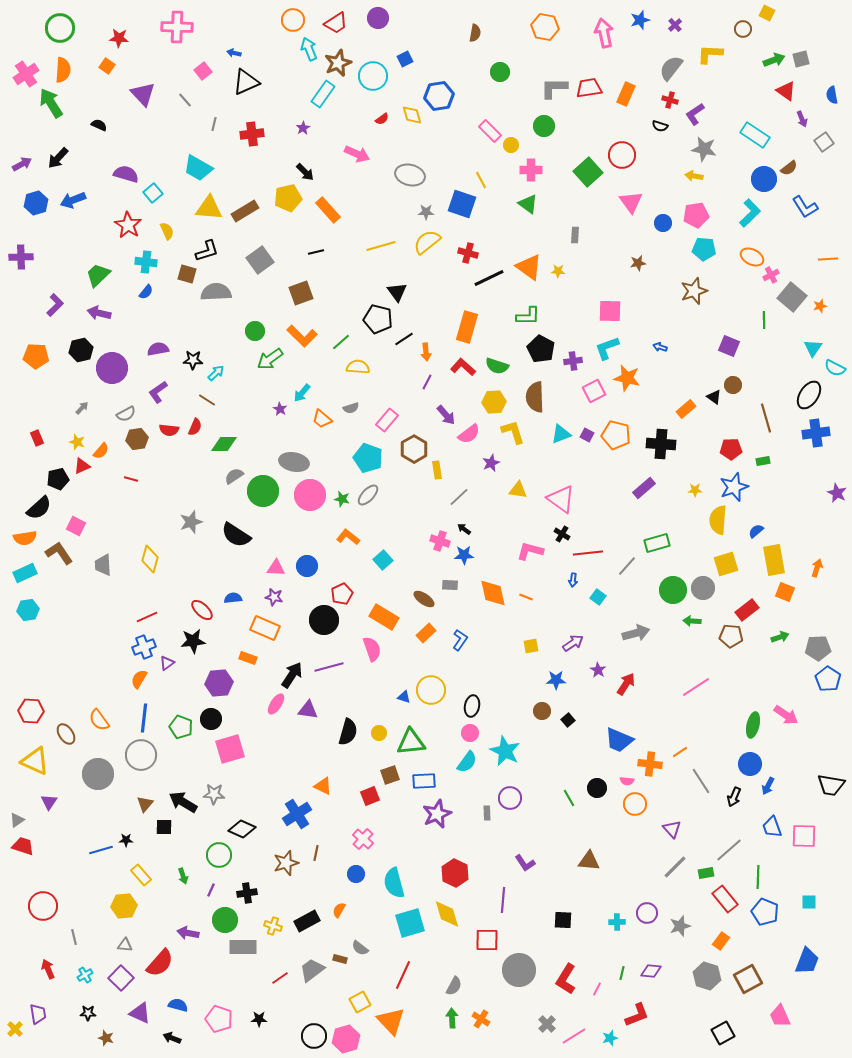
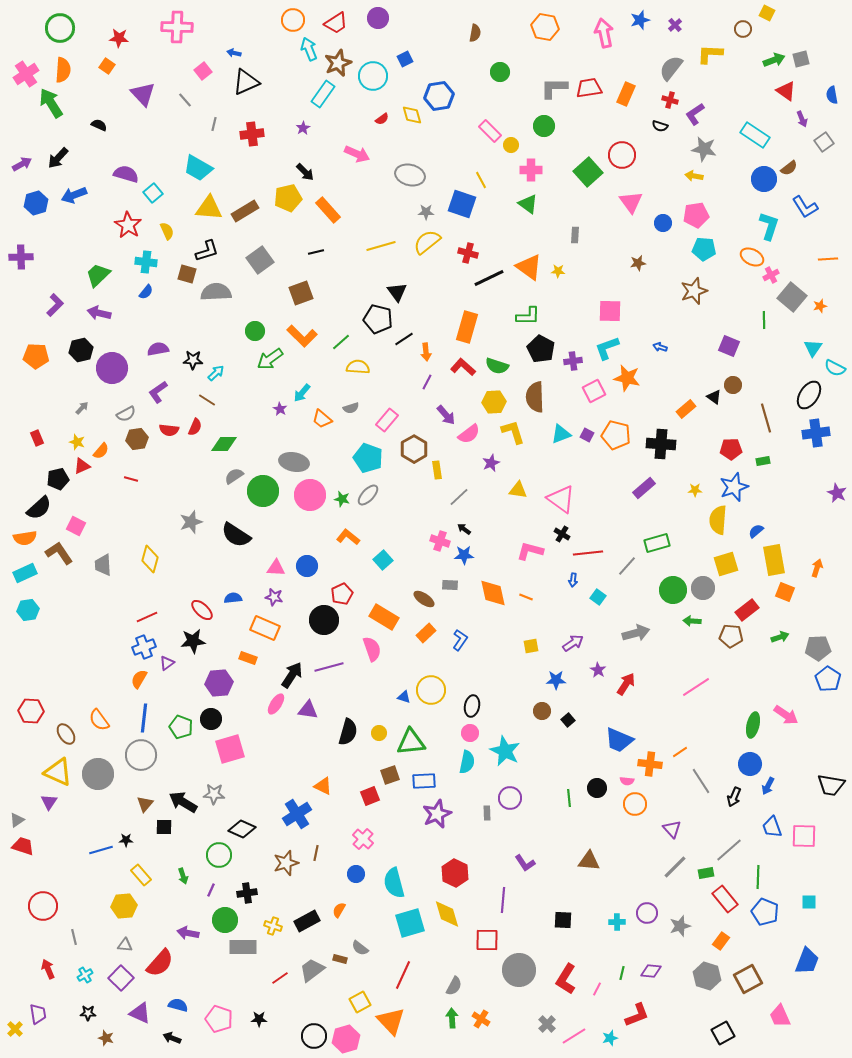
blue arrow at (73, 200): moved 1 px right, 5 px up
cyan L-shape at (750, 213): moved 19 px right, 13 px down; rotated 28 degrees counterclockwise
yellow triangle at (35, 761): moved 23 px right, 11 px down
cyan semicircle at (467, 762): rotated 25 degrees counterclockwise
green line at (569, 798): rotated 24 degrees clockwise
